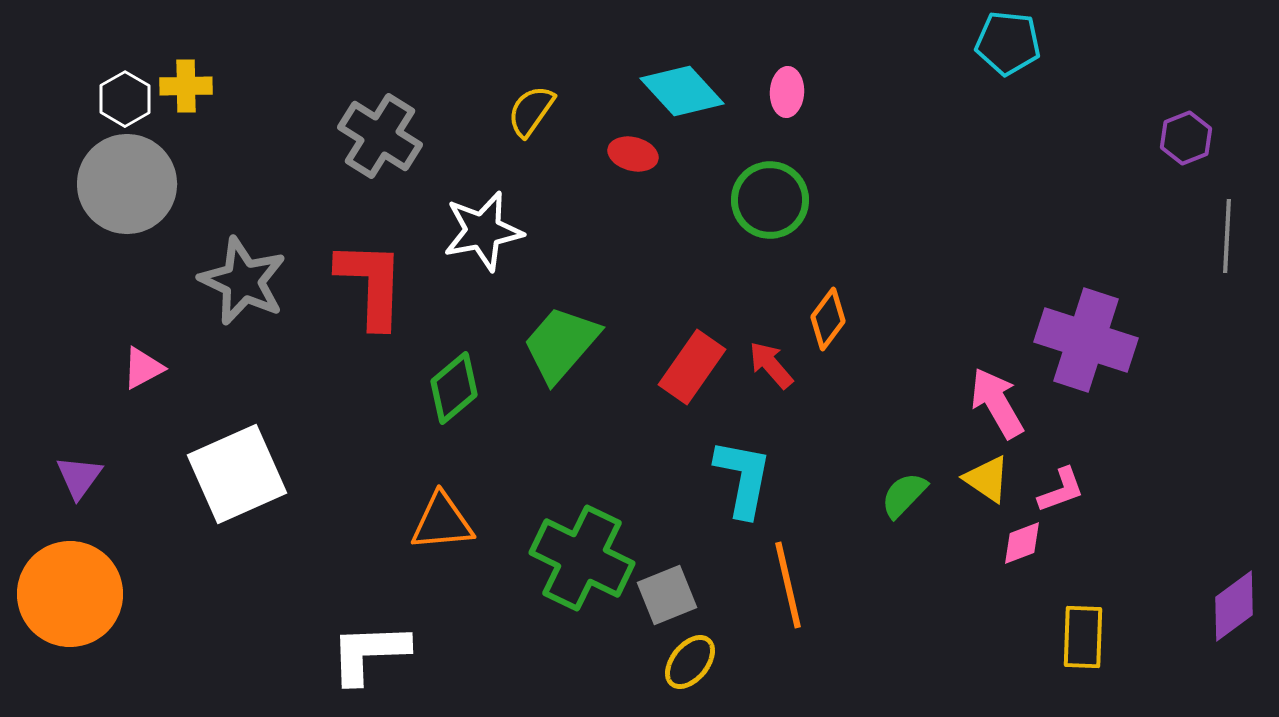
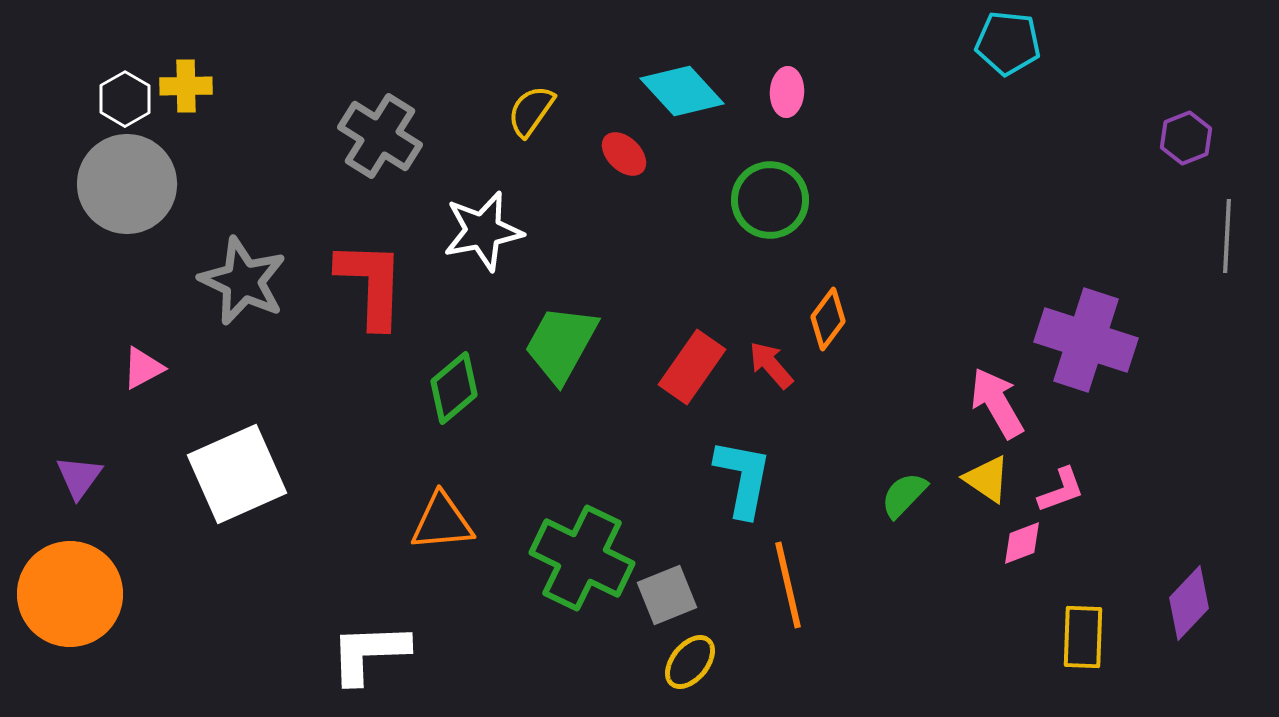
red ellipse: moved 9 px left; rotated 30 degrees clockwise
green trapezoid: rotated 12 degrees counterclockwise
purple diamond: moved 45 px left, 3 px up; rotated 10 degrees counterclockwise
